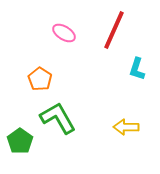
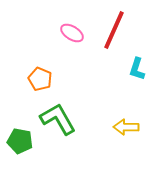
pink ellipse: moved 8 px right
orange pentagon: rotated 10 degrees counterclockwise
green L-shape: moved 1 px down
green pentagon: rotated 25 degrees counterclockwise
